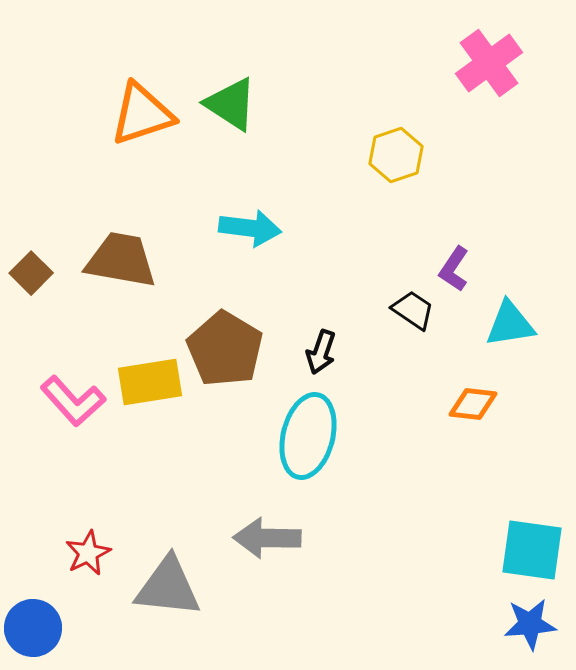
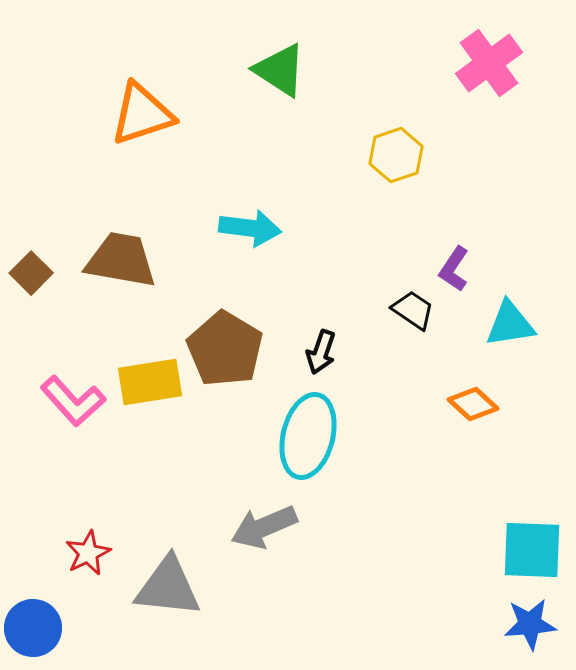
green triangle: moved 49 px right, 34 px up
orange diamond: rotated 36 degrees clockwise
gray arrow: moved 3 px left, 11 px up; rotated 24 degrees counterclockwise
cyan square: rotated 6 degrees counterclockwise
